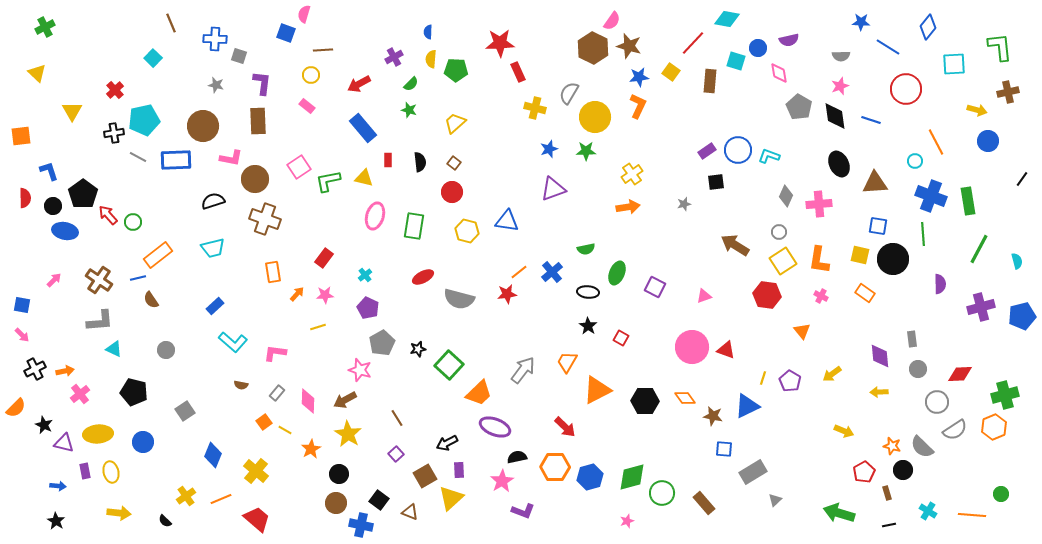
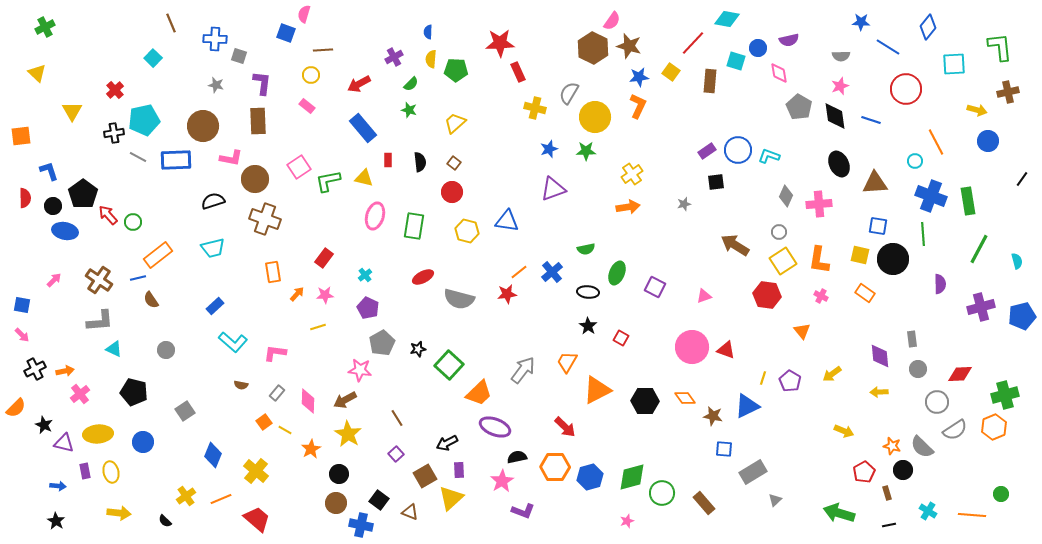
pink star at (360, 370): rotated 10 degrees counterclockwise
